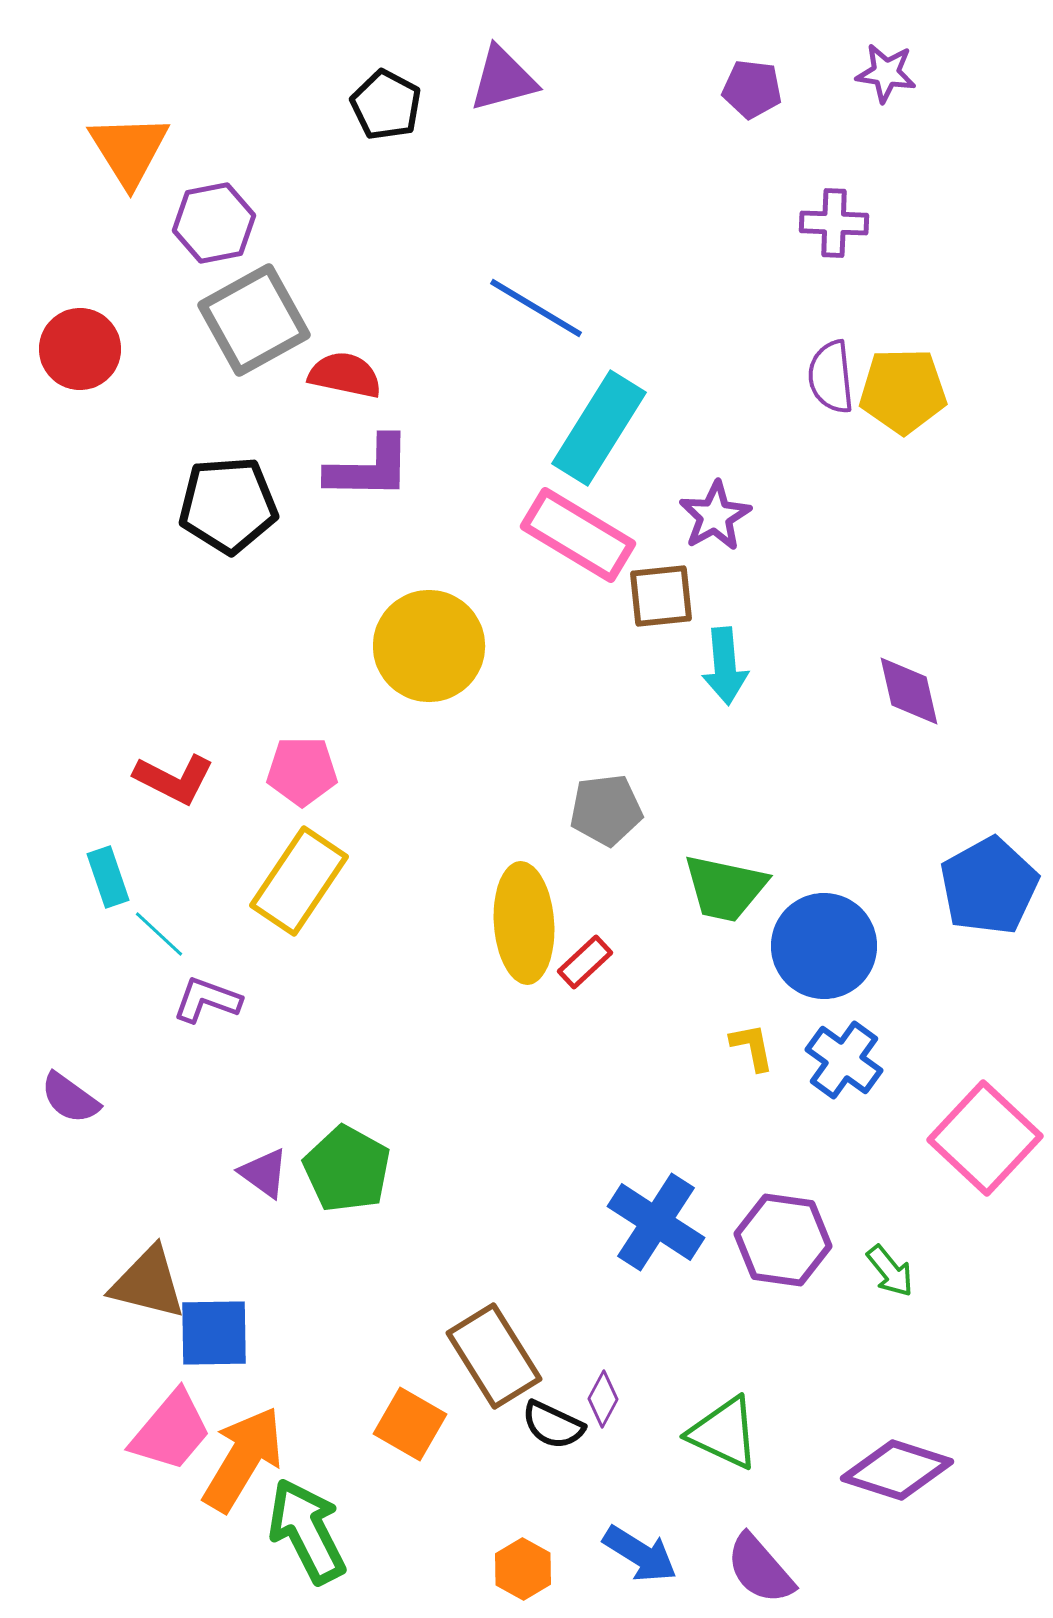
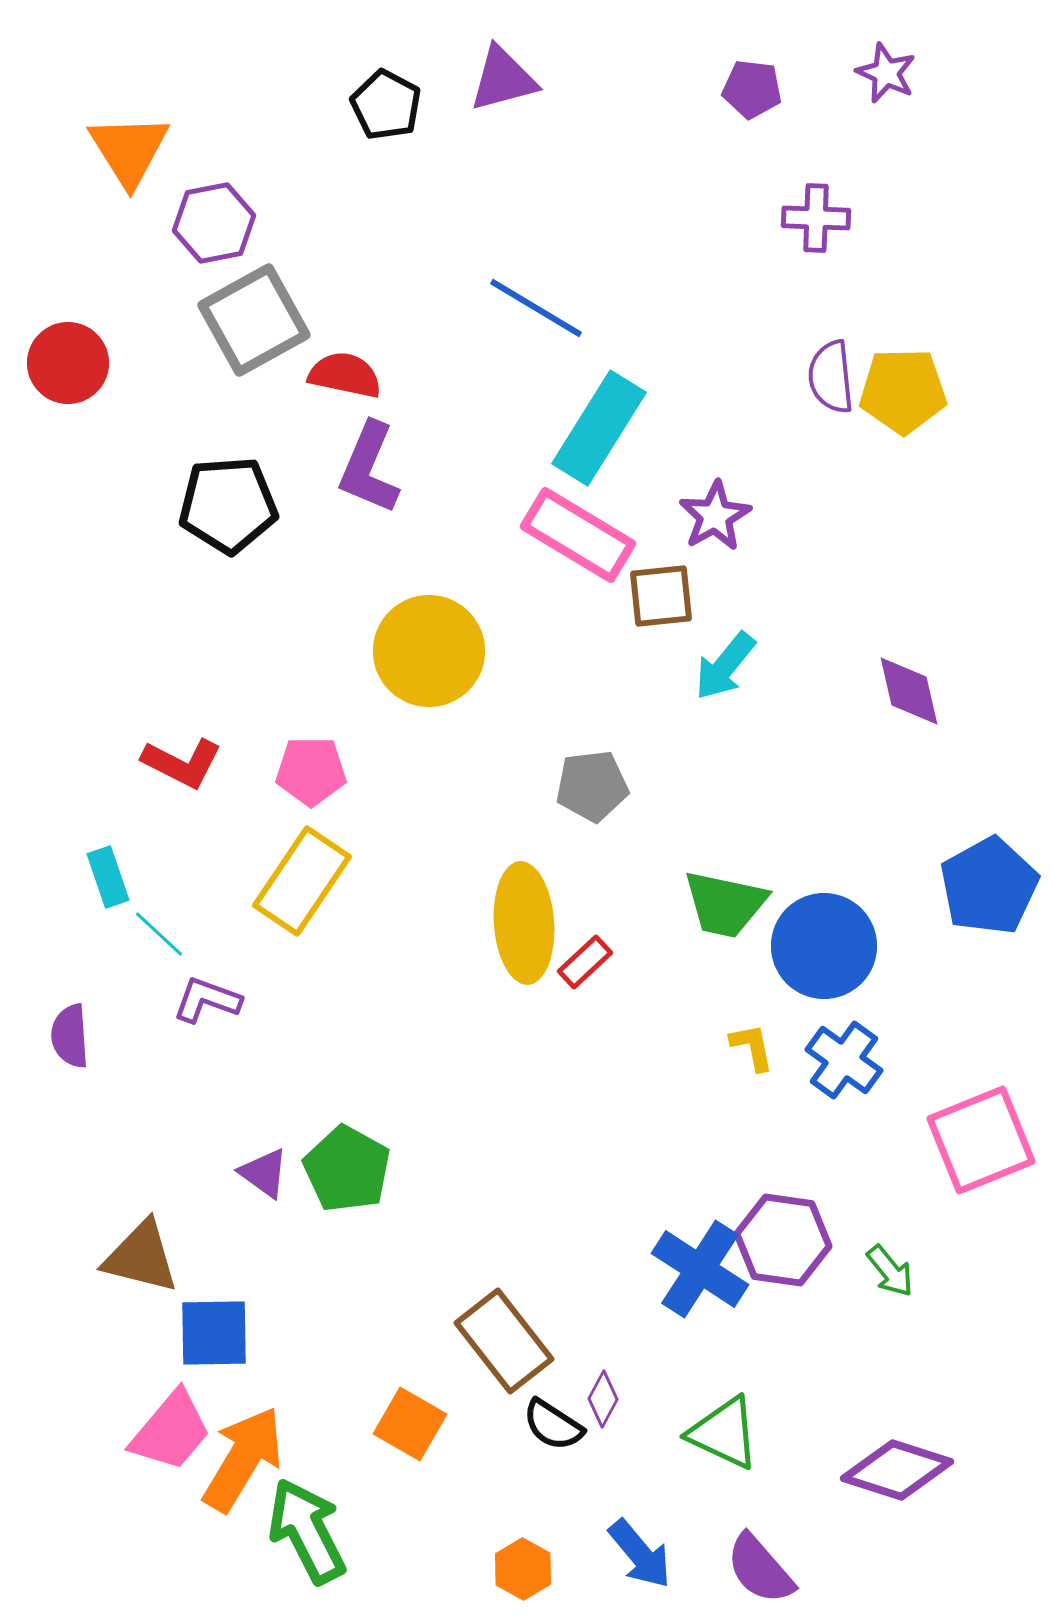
purple star at (886, 73): rotated 16 degrees clockwise
purple cross at (834, 223): moved 18 px left, 5 px up
red circle at (80, 349): moved 12 px left, 14 px down
purple L-shape at (369, 468): rotated 112 degrees clockwise
yellow circle at (429, 646): moved 5 px down
cyan arrow at (725, 666): rotated 44 degrees clockwise
pink pentagon at (302, 771): moved 9 px right
red L-shape at (174, 779): moved 8 px right, 16 px up
gray pentagon at (606, 810): moved 14 px left, 24 px up
yellow rectangle at (299, 881): moved 3 px right
green trapezoid at (725, 888): moved 16 px down
purple semicircle at (70, 1098): moved 62 px up; rotated 50 degrees clockwise
pink square at (985, 1138): moved 4 px left, 2 px down; rotated 25 degrees clockwise
blue cross at (656, 1222): moved 44 px right, 47 px down
brown triangle at (148, 1283): moved 7 px left, 26 px up
brown rectangle at (494, 1356): moved 10 px right, 15 px up; rotated 6 degrees counterclockwise
black semicircle at (553, 1425): rotated 8 degrees clockwise
blue arrow at (640, 1554): rotated 18 degrees clockwise
